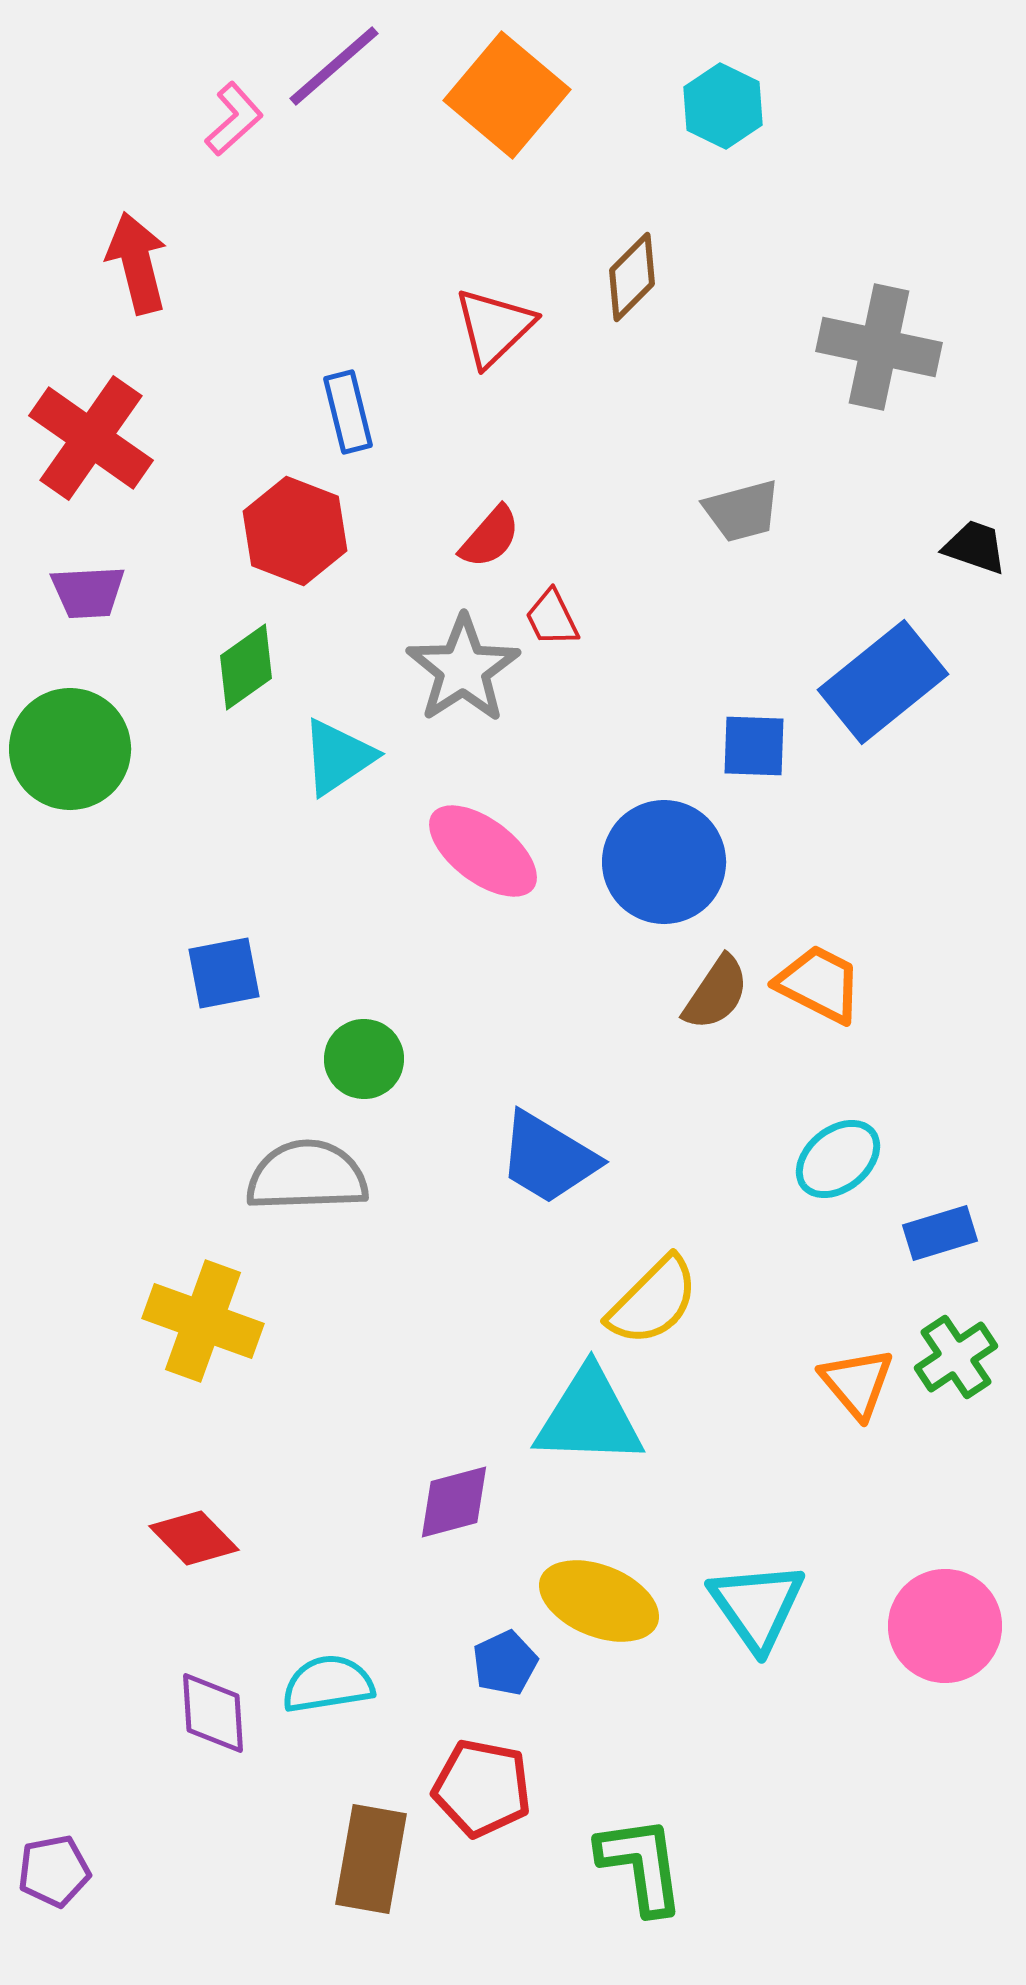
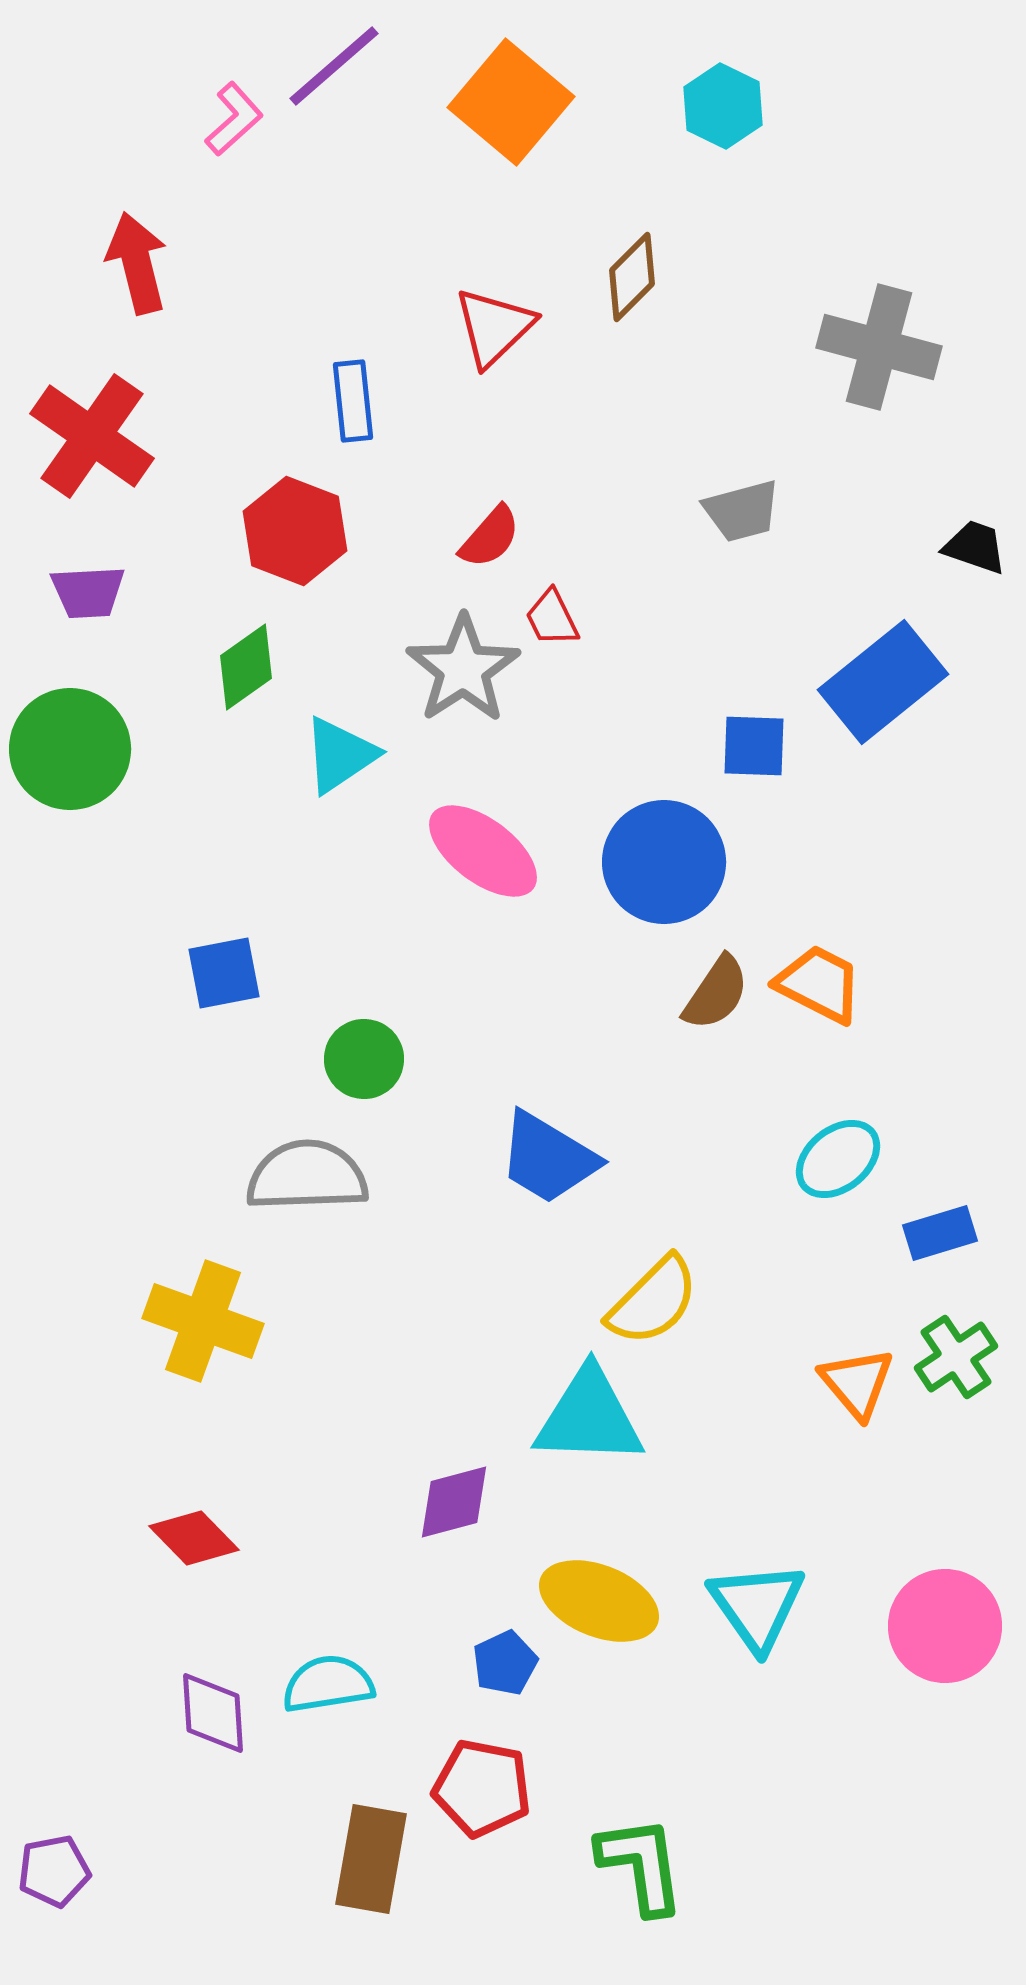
orange square at (507, 95): moved 4 px right, 7 px down
gray cross at (879, 347): rotated 3 degrees clockwise
blue rectangle at (348, 412): moved 5 px right, 11 px up; rotated 8 degrees clockwise
red cross at (91, 438): moved 1 px right, 2 px up
cyan triangle at (338, 757): moved 2 px right, 2 px up
